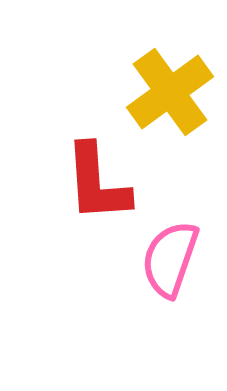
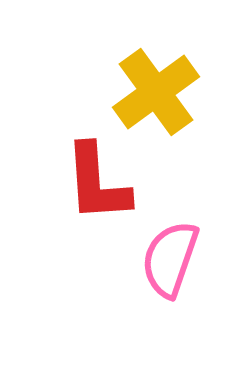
yellow cross: moved 14 px left
